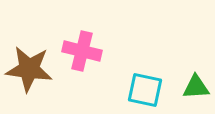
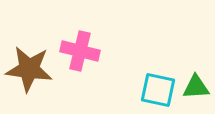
pink cross: moved 2 px left
cyan square: moved 13 px right
